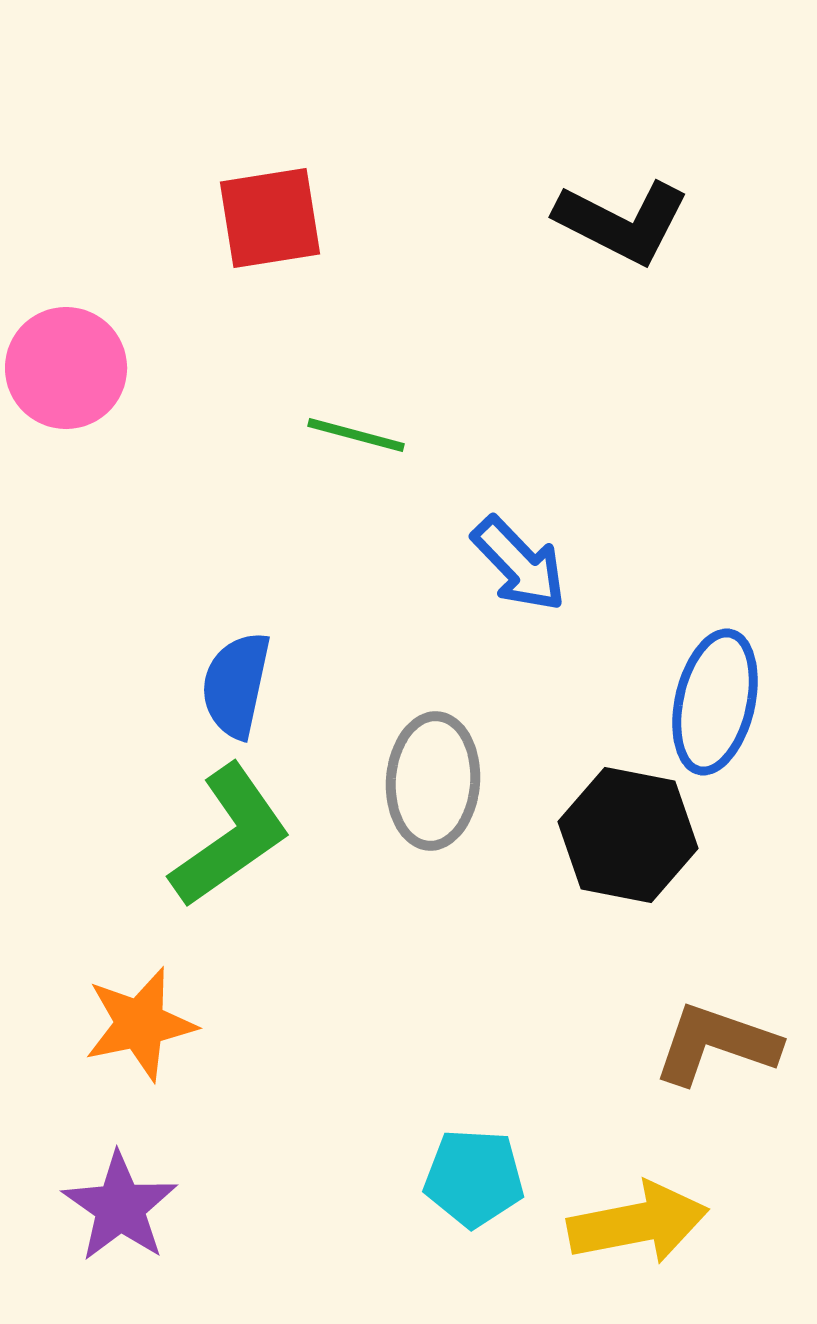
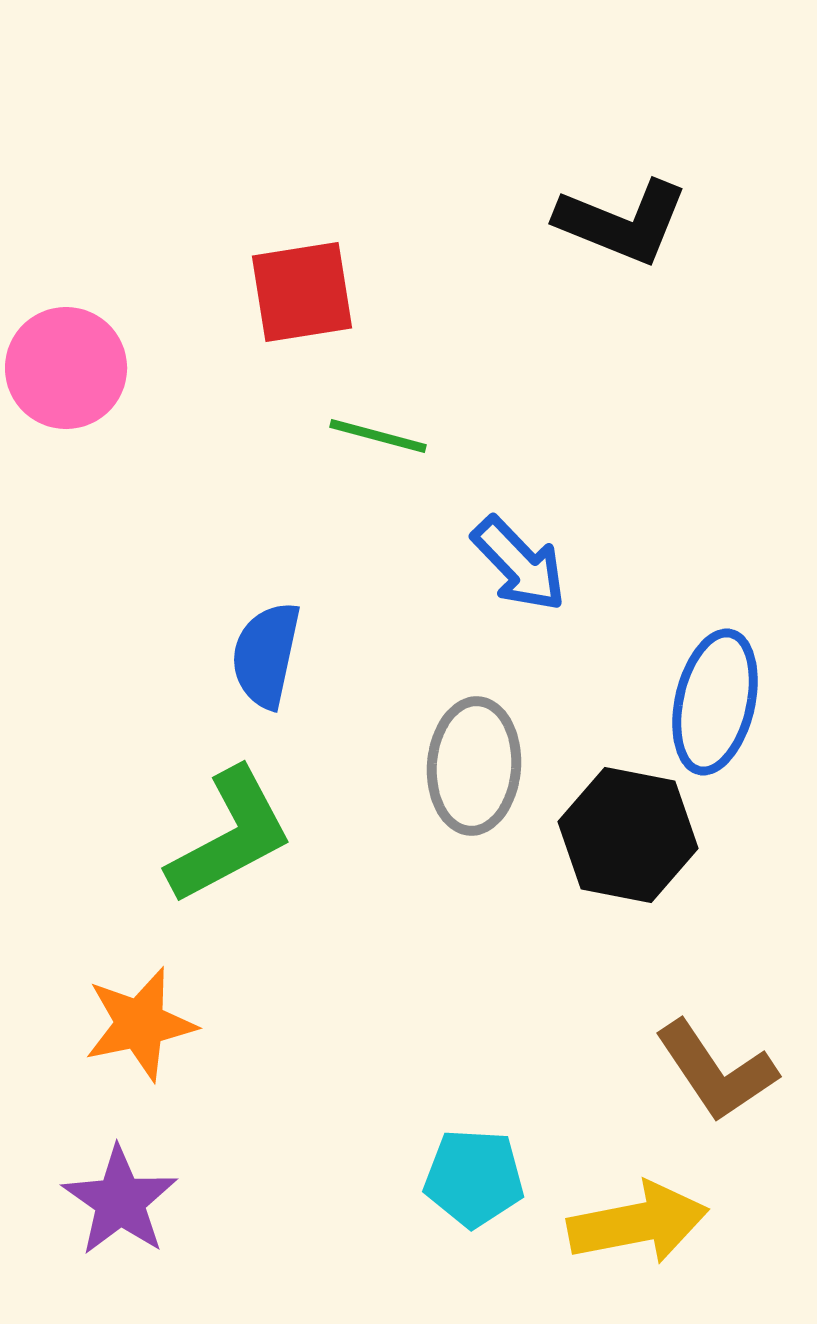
red square: moved 32 px right, 74 px down
black L-shape: rotated 5 degrees counterclockwise
green line: moved 22 px right, 1 px down
blue semicircle: moved 30 px right, 30 px up
gray ellipse: moved 41 px right, 15 px up
green L-shape: rotated 7 degrees clockwise
brown L-shape: moved 27 px down; rotated 143 degrees counterclockwise
purple star: moved 6 px up
